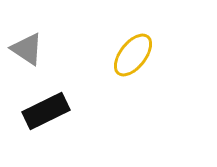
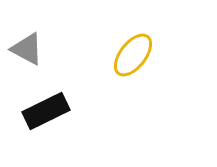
gray triangle: rotated 6 degrees counterclockwise
